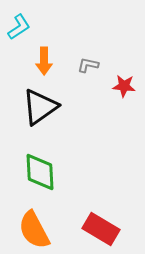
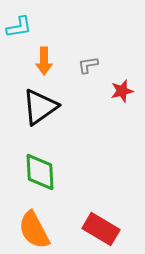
cyan L-shape: rotated 24 degrees clockwise
gray L-shape: rotated 20 degrees counterclockwise
red star: moved 2 px left, 5 px down; rotated 20 degrees counterclockwise
